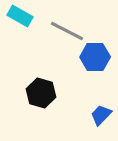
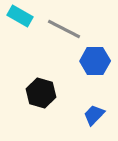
gray line: moved 3 px left, 2 px up
blue hexagon: moved 4 px down
blue trapezoid: moved 7 px left
